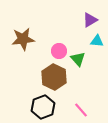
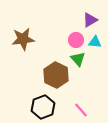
cyan triangle: moved 2 px left, 1 px down
pink circle: moved 17 px right, 11 px up
brown hexagon: moved 2 px right, 2 px up
